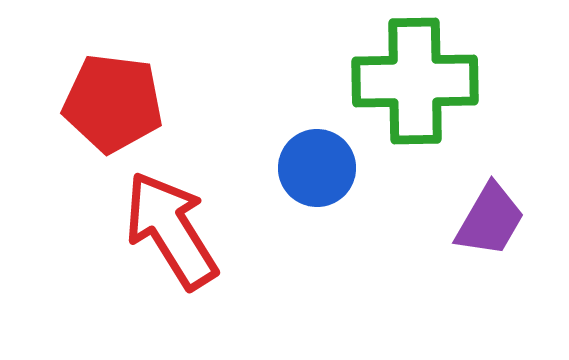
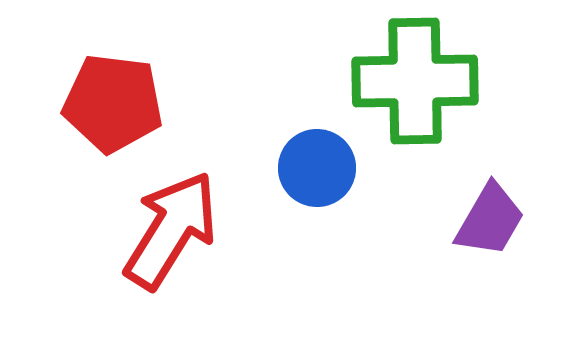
red arrow: rotated 64 degrees clockwise
